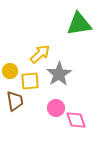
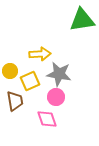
green triangle: moved 3 px right, 4 px up
yellow arrow: rotated 40 degrees clockwise
gray star: rotated 30 degrees counterclockwise
yellow square: rotated 18 degrees counterclockwise
pink circle: moved 11 px up
pink diamond: moved 29 px left, 1 px up
